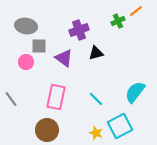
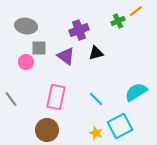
gray square: moved 2 px down
purple triangle: moved 2 px right, 2 px up
cyan semicircle: moved 1 px right; rotated 20 degrees clockwise
